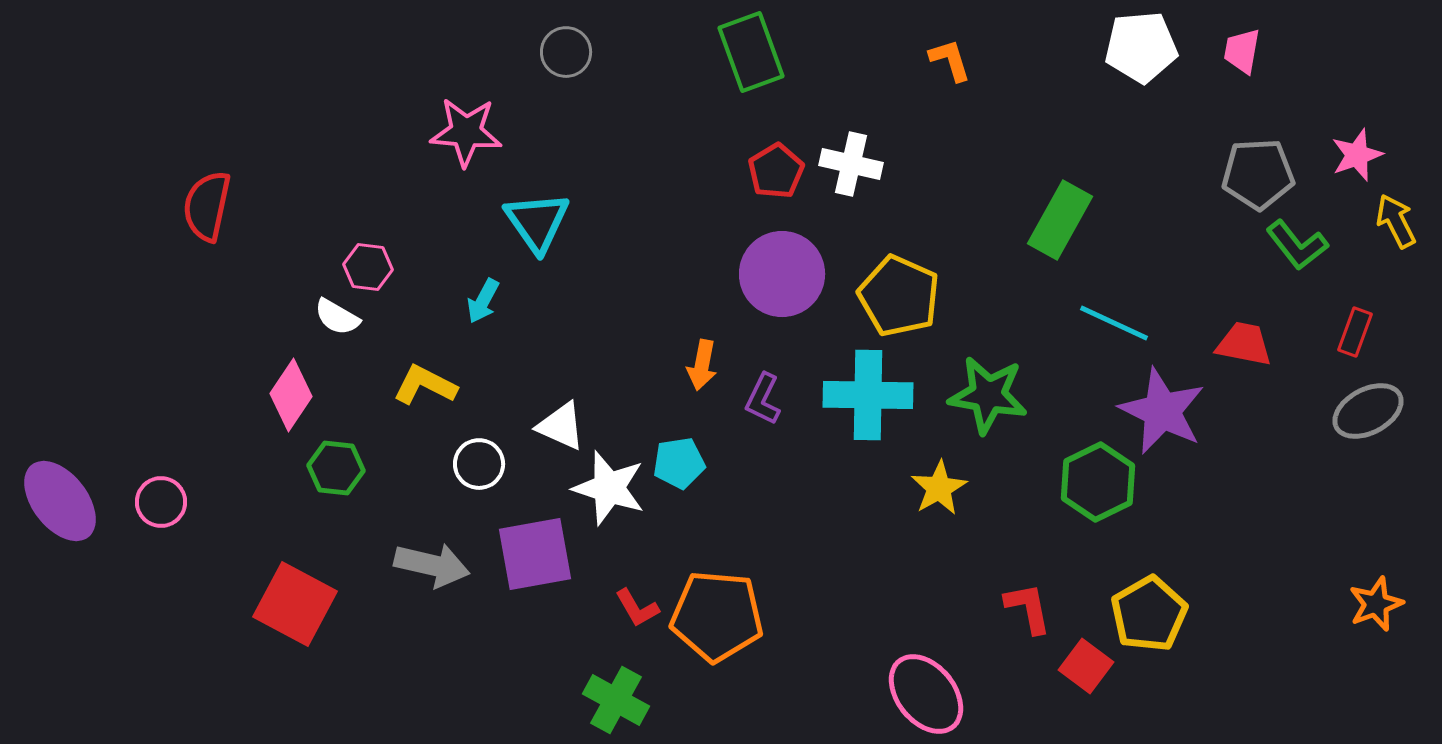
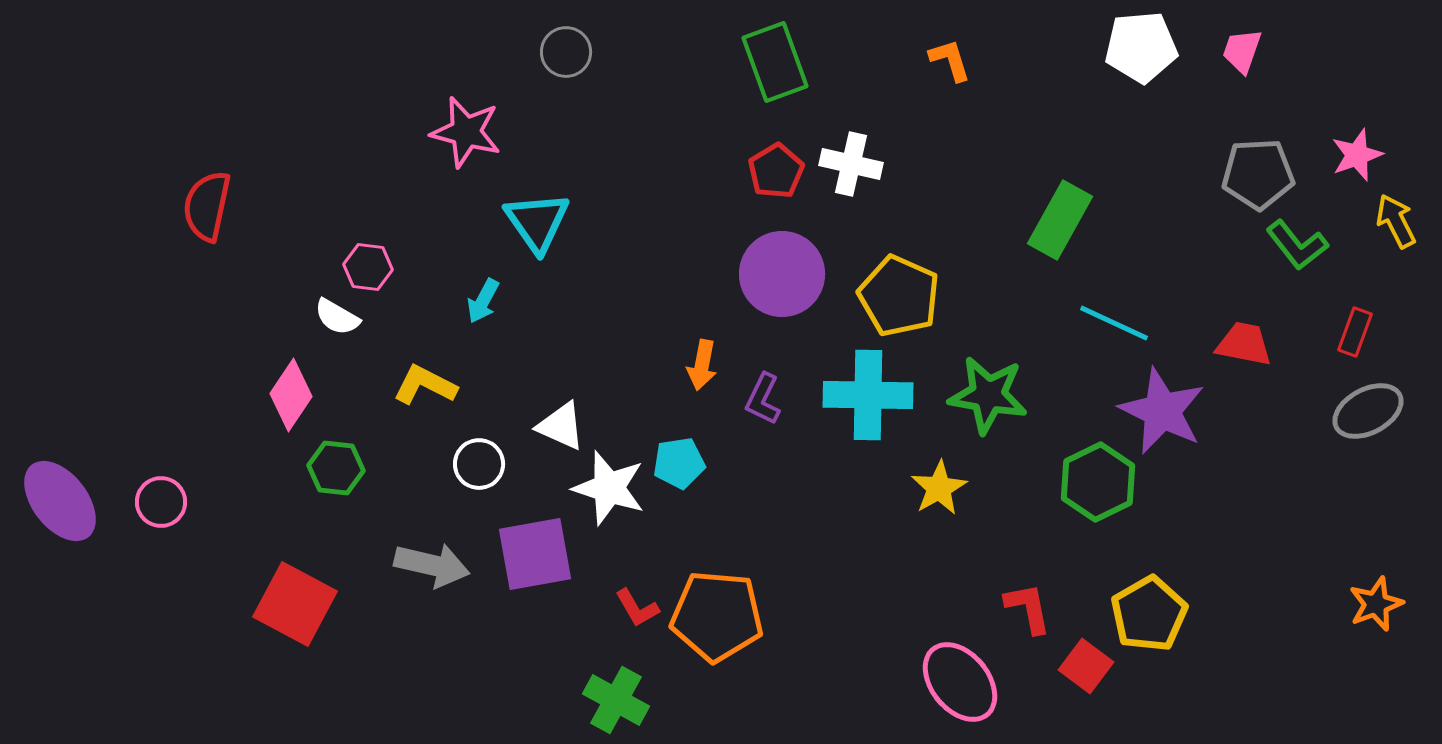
pink trapezoid at (1242, 51): rotated 9 degrees clockwise
green rectangle at (751, 52): moved 24 px right, 10 px down
pink star at (466, 132): rotated 10 degrees clockwise
pink ellipse at (926, 694): moved 34 px right, 12 px up
